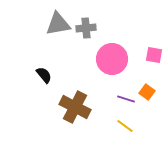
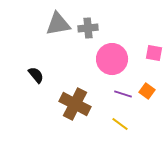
gray cross: moved 2 px right
pink square: moved 2 px up
black semicircle: moved 8 px left
orange square: moved 1 px up
purple line: moved 3 px left, 5 px up
brown cross: moved 3 px up
yellow line: moved 5 px left, 2 px up
